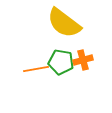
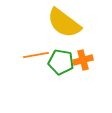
orange line: moved 14 px up
